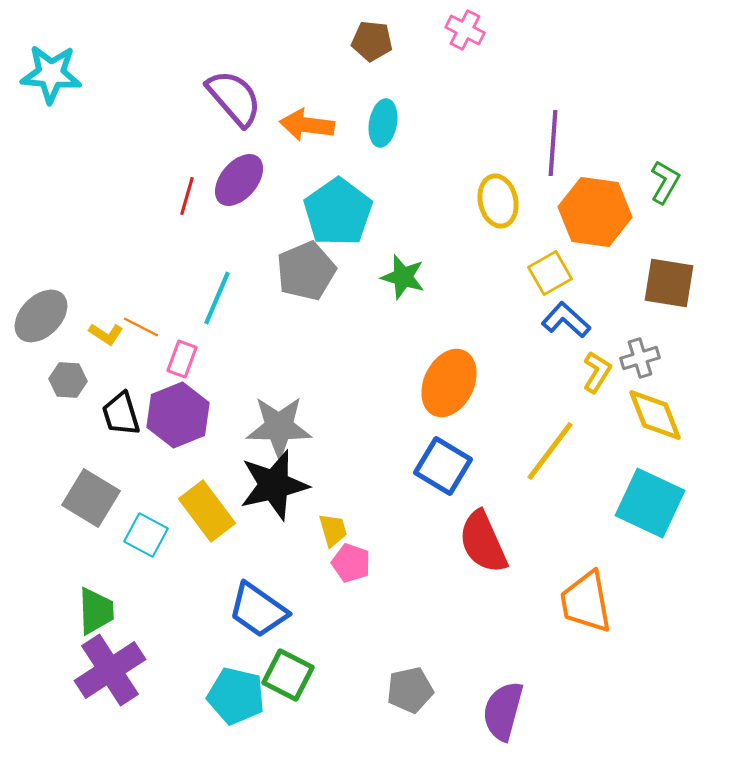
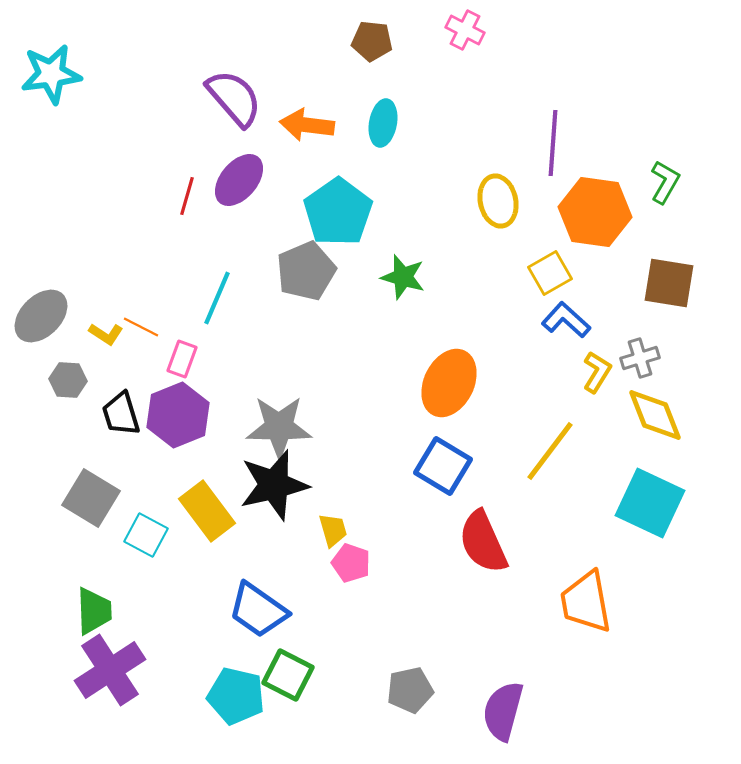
cyan star at (51, 74): rotated 12 degrees counterclockwise
green trapezoid at (96, 611): moved 2 px left
